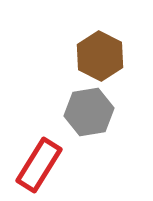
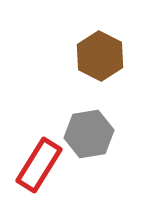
gray hexagon: moved 22 px down
